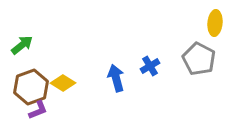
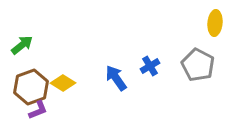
gray pentagon: moved 1 px left, 6 px down
blue arrow: rotated 20 degrees counterclockwise
